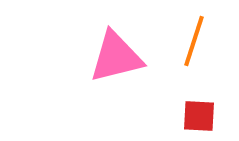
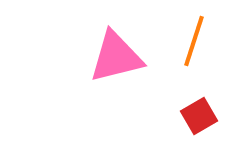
red square: rotated 33 degrees counterclockwise
